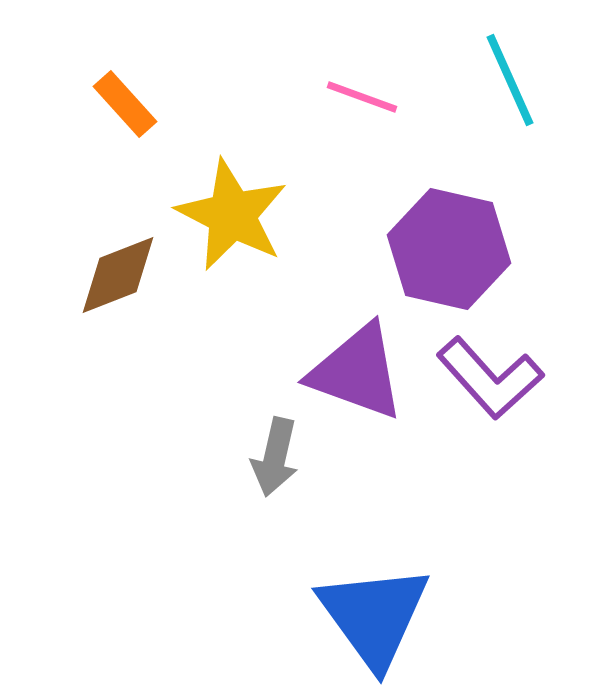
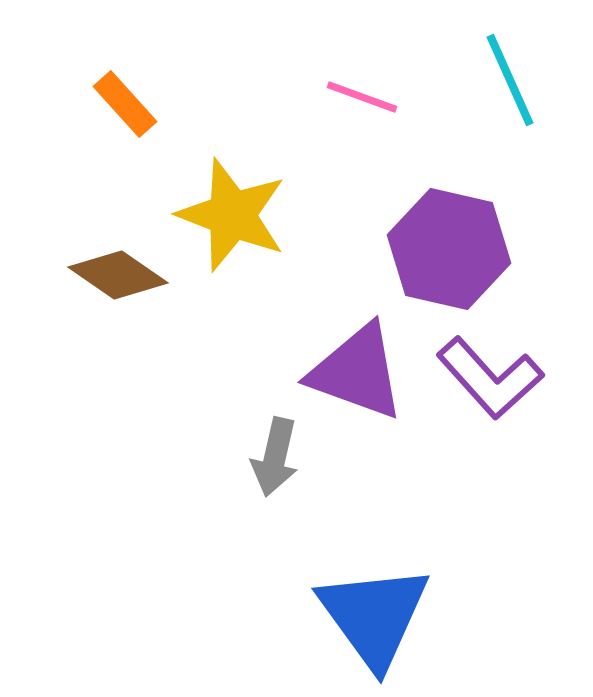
yellow star: rotated 6 degrees counterclockwise
brown diamond: rotated 56 degrees clockwise
